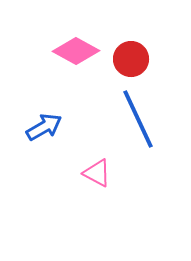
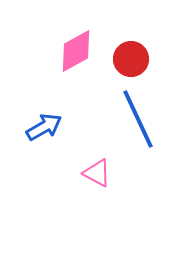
pink diamond: rotated 57 degrees counterclockwise
